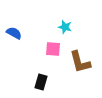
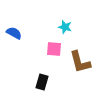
pink square: moved 1 px right
black rectangle: moved 1 px right
